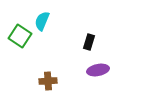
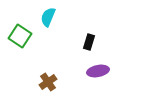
cyan semicircle: moved 6 px right, 4 px up
purple ellipse: moved 1 px down
brown cross: moved 1 px down; rotated 30 degrees counterclockwise
